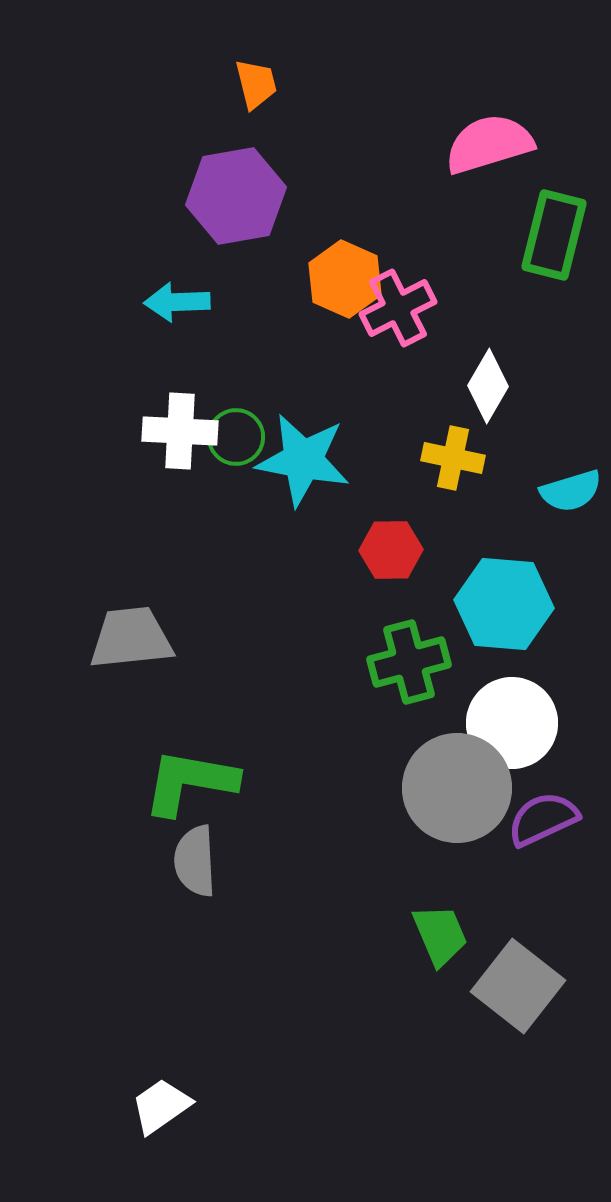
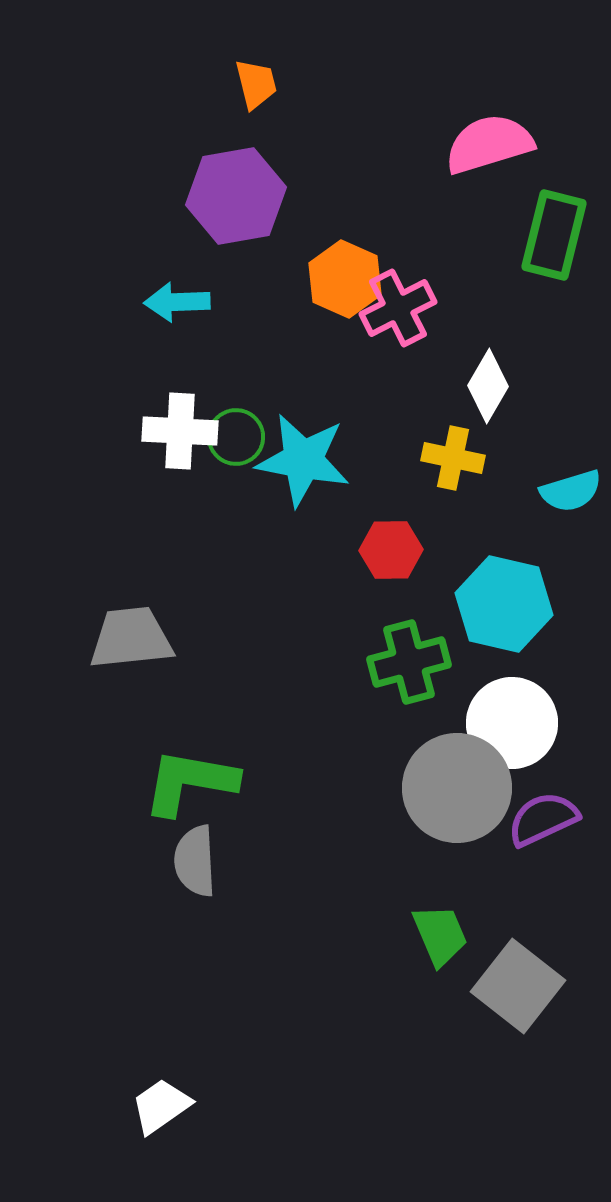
cyan hexagon: rotated 8 degrees clockwise
